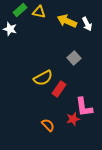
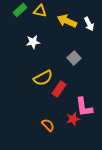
yellow triangle: moved 1 px right, 1 px up
white arrow: moved 2 px right
white star: moved 23 px right, 13 px down; rotated 24 degrees counterclockwise
